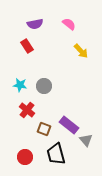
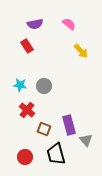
purple rectangle: rotated 36 degrees clockwise
